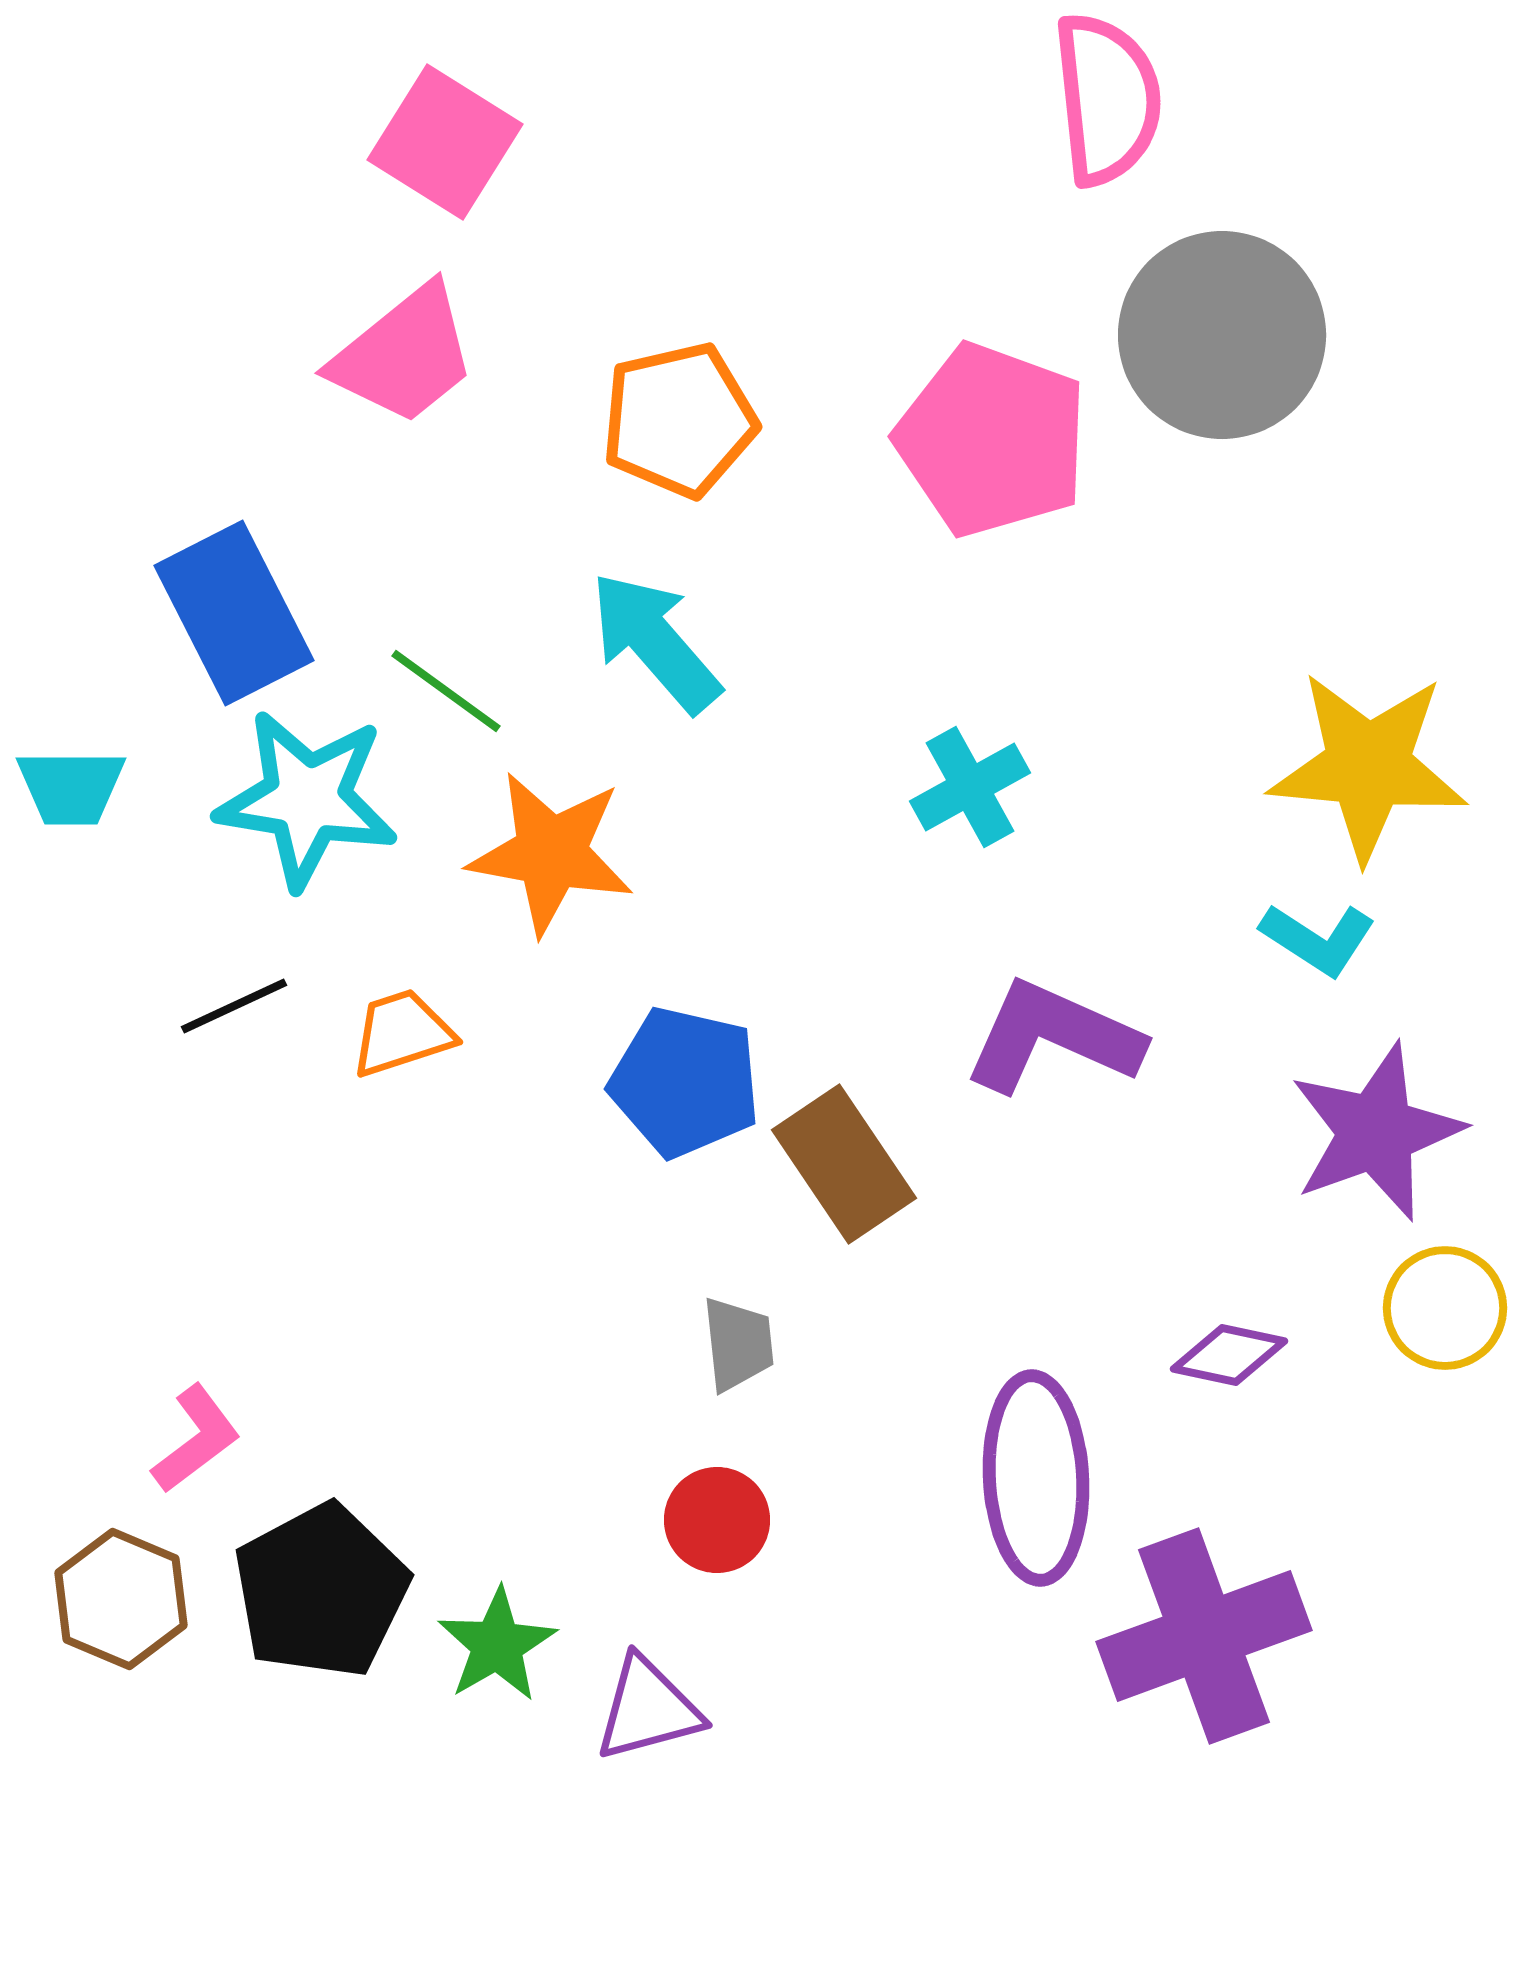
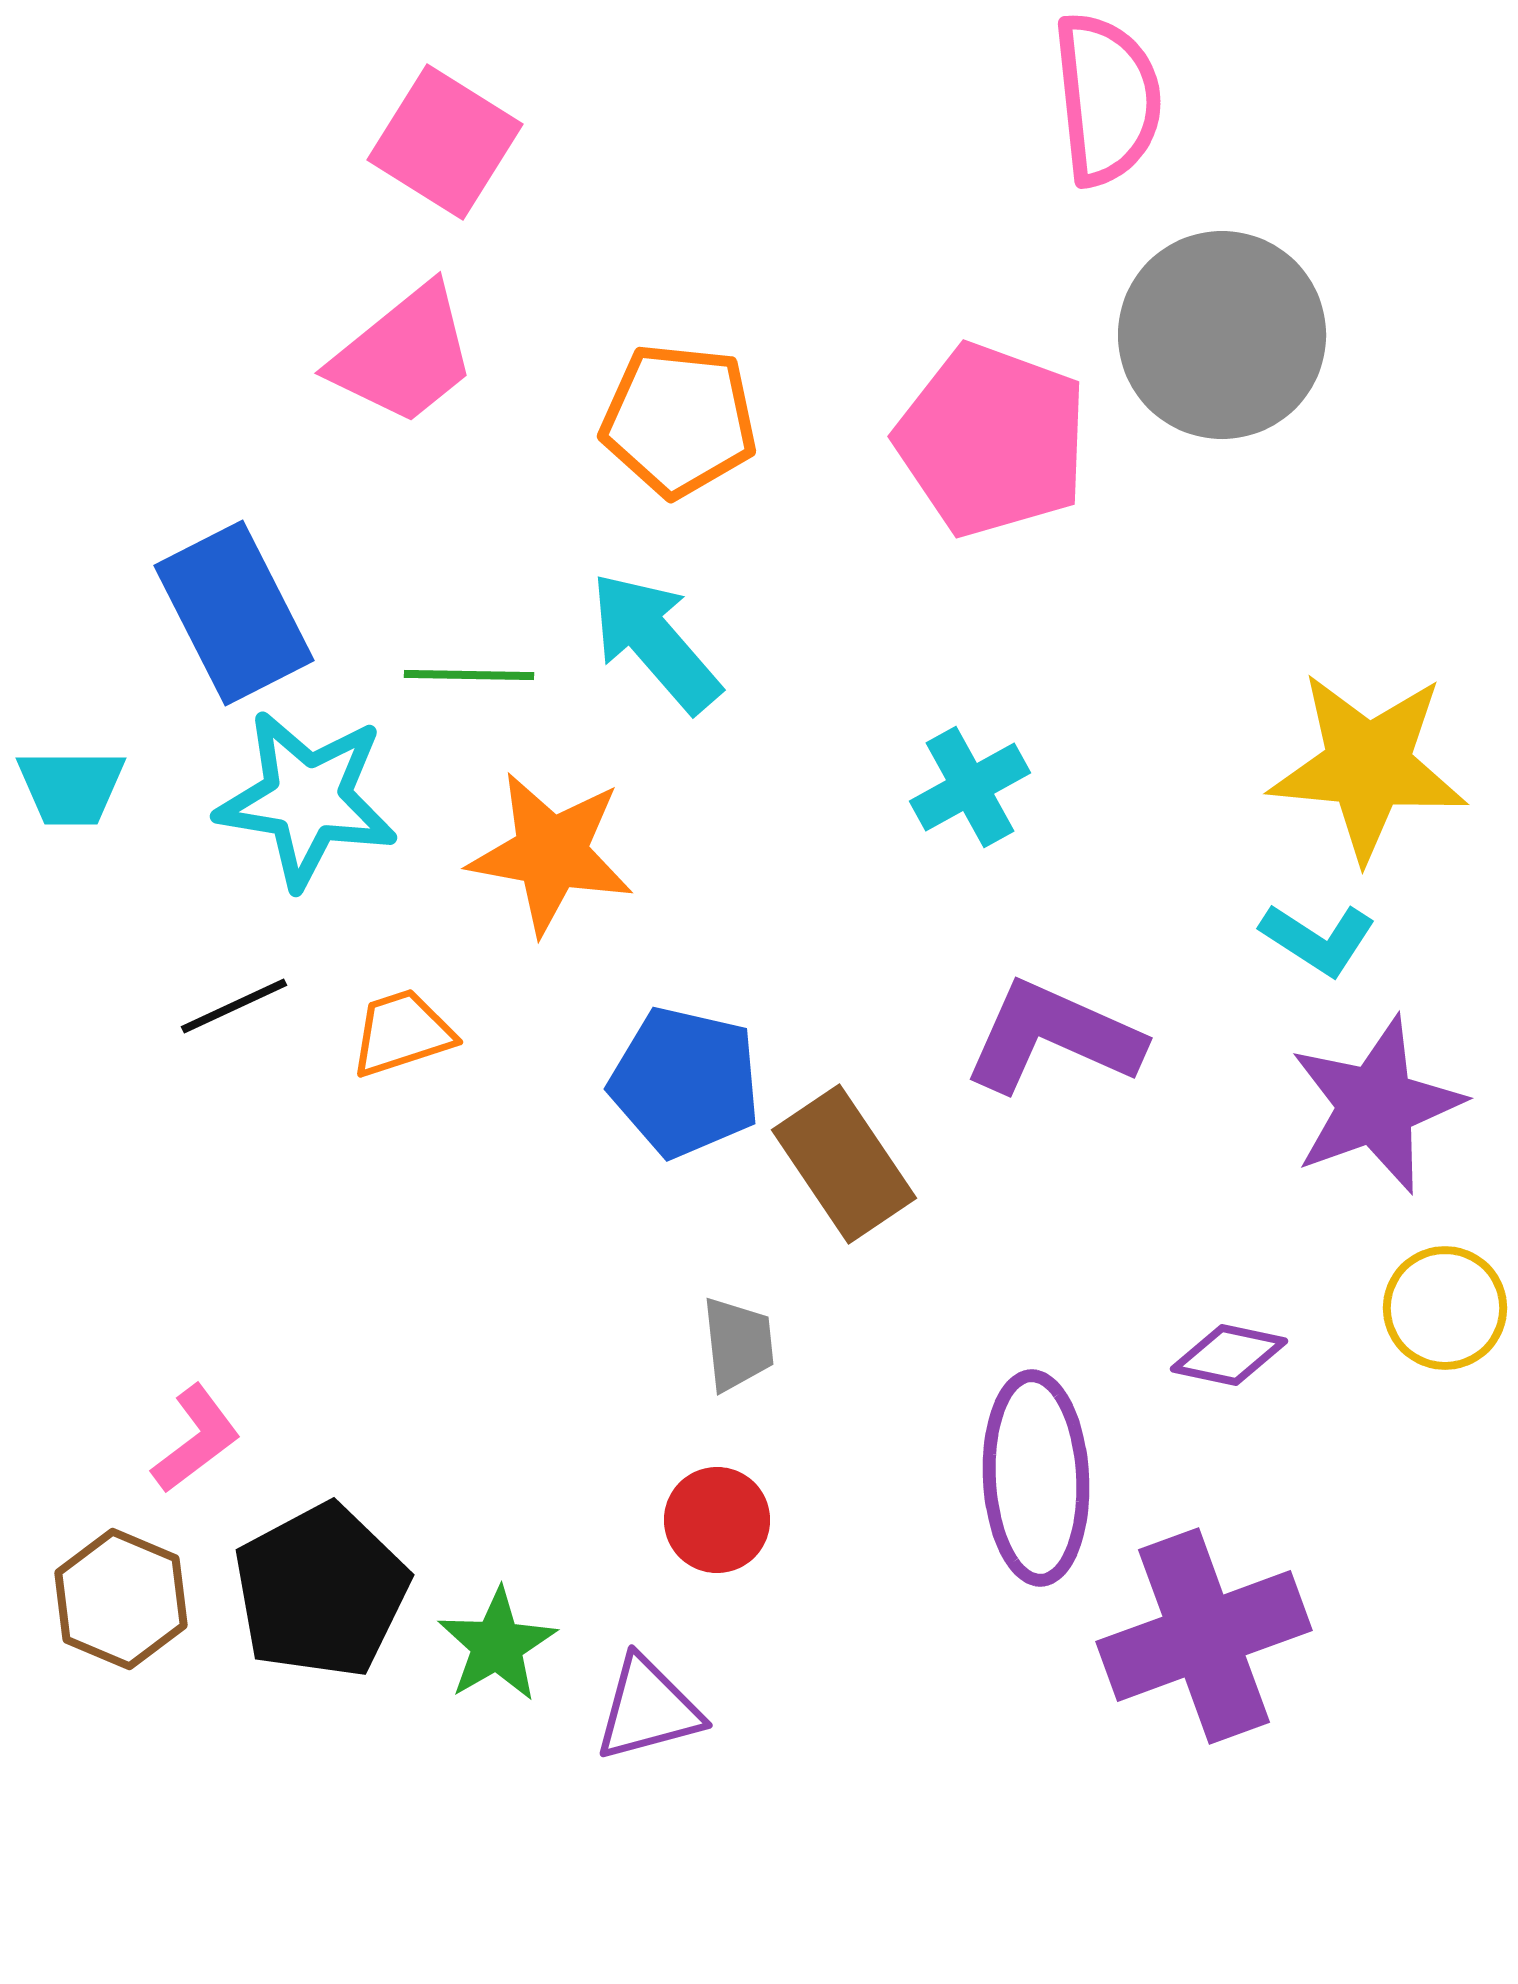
orange pentagon: rotated 19 degrees clockwise
green line: moved 23 px right, 16 px up; rotated 35 degrees counterclockwise
purple star: moved 27 px up
